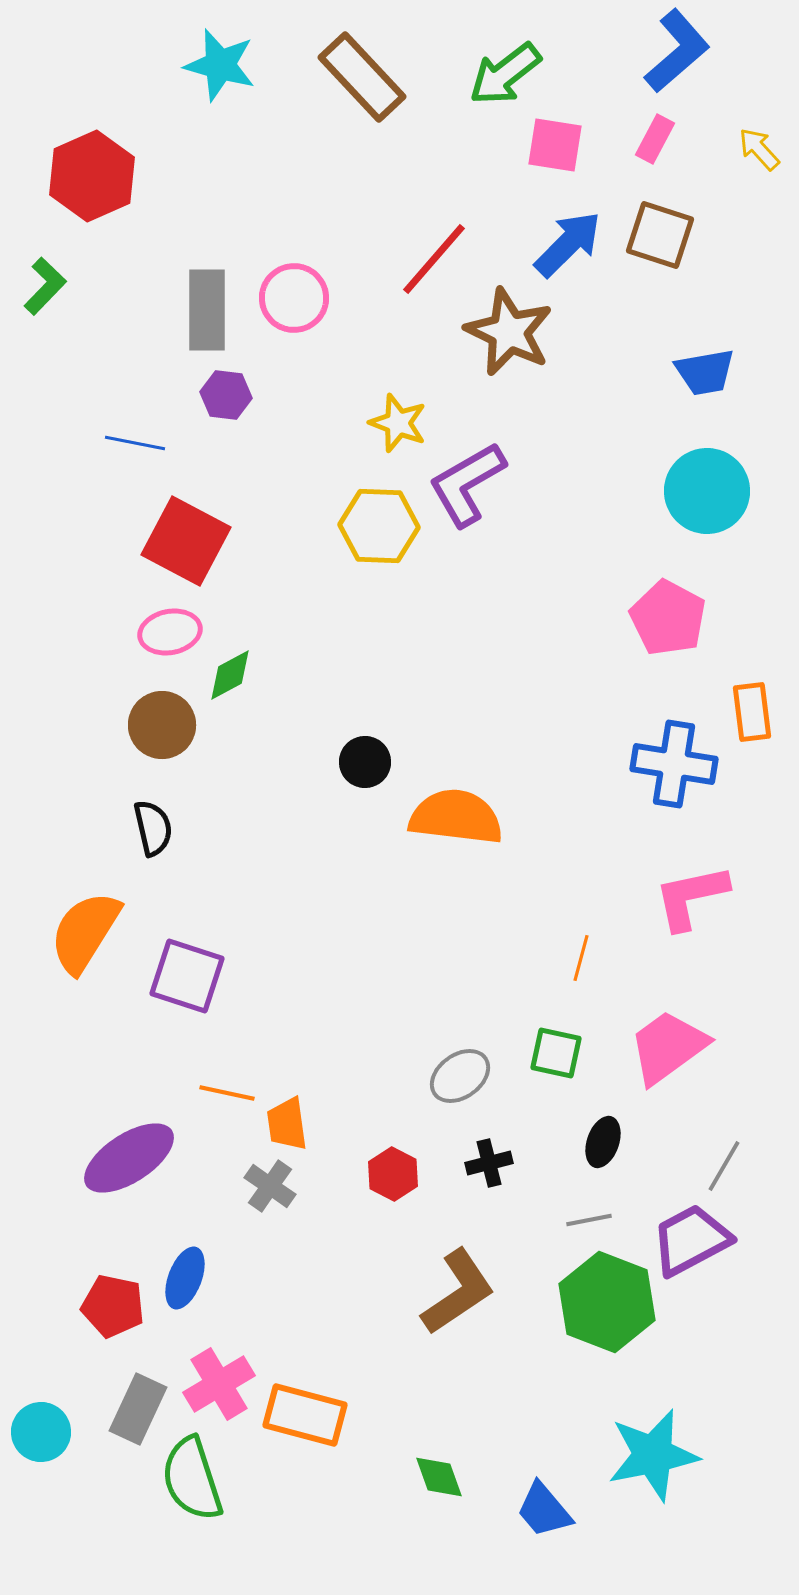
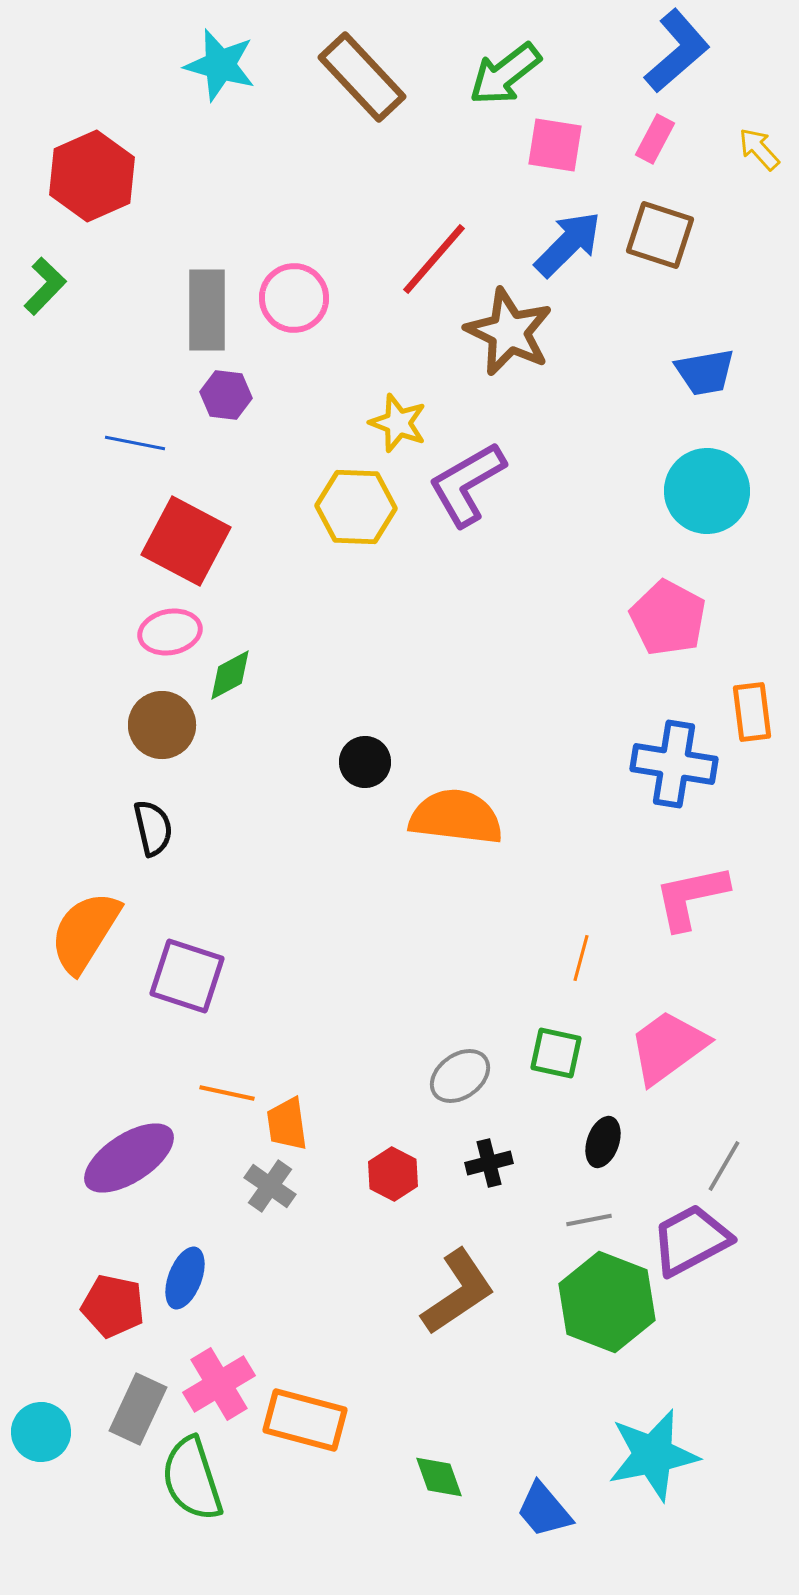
yellow hexagon at (379, 526): moved 23 px left, 19 px up
orange rectangle at (305, 1415): moved 5 px down
